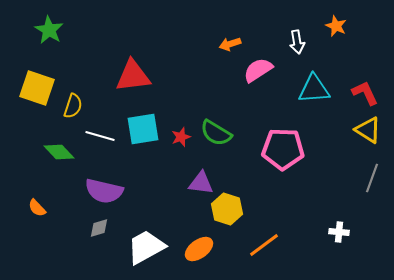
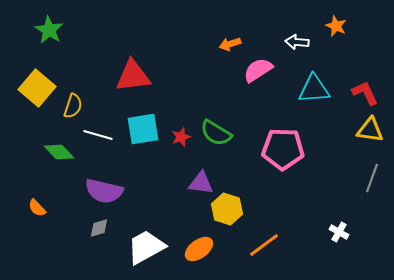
white arrow: rotated 105 degrees clockwise
yellow square: rotated 21 degrees clockwise
yellow triangle: moved 2 px right; rotated 24 degrees counterclockwise
white line: moved 2 px left, 1 px up
white cross: rotated 24 degrees clockwise
